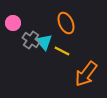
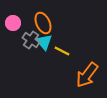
orange ellipse: moved 23 px left
orange arrow: moved 1 px right, 1 px down
